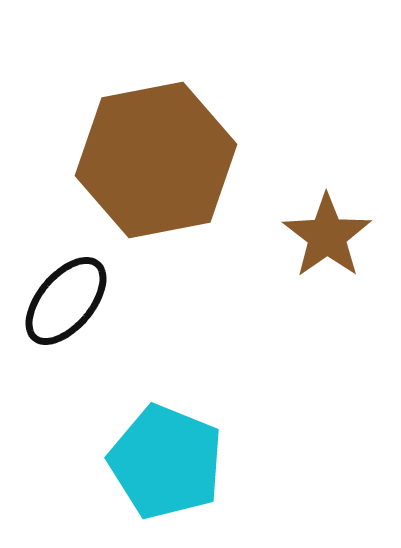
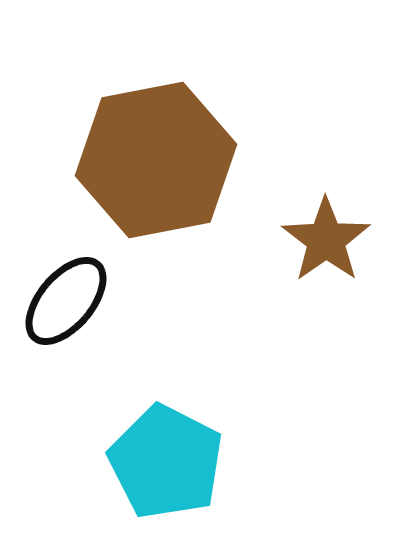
brown star: moved 1 px left, 4 px down
cyan pentagon: rotated 5 degrees clockwise
